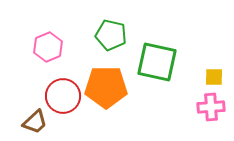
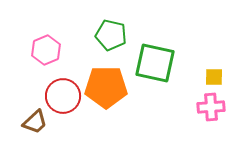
pink hexagon: moved 2 px left, 3 px down
green square: moved 2 px left, 1 px down
